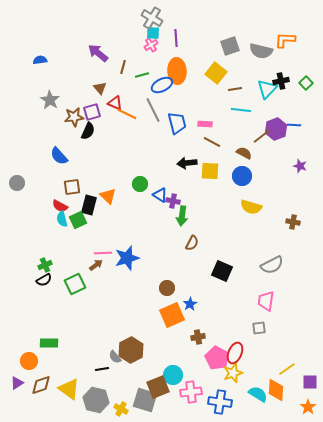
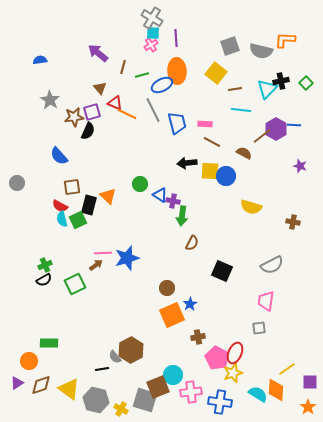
purple hexagon at (276, 129): rotated 10 degrees counterclockwise
blue circle at (242, 176): moved 16 px left
